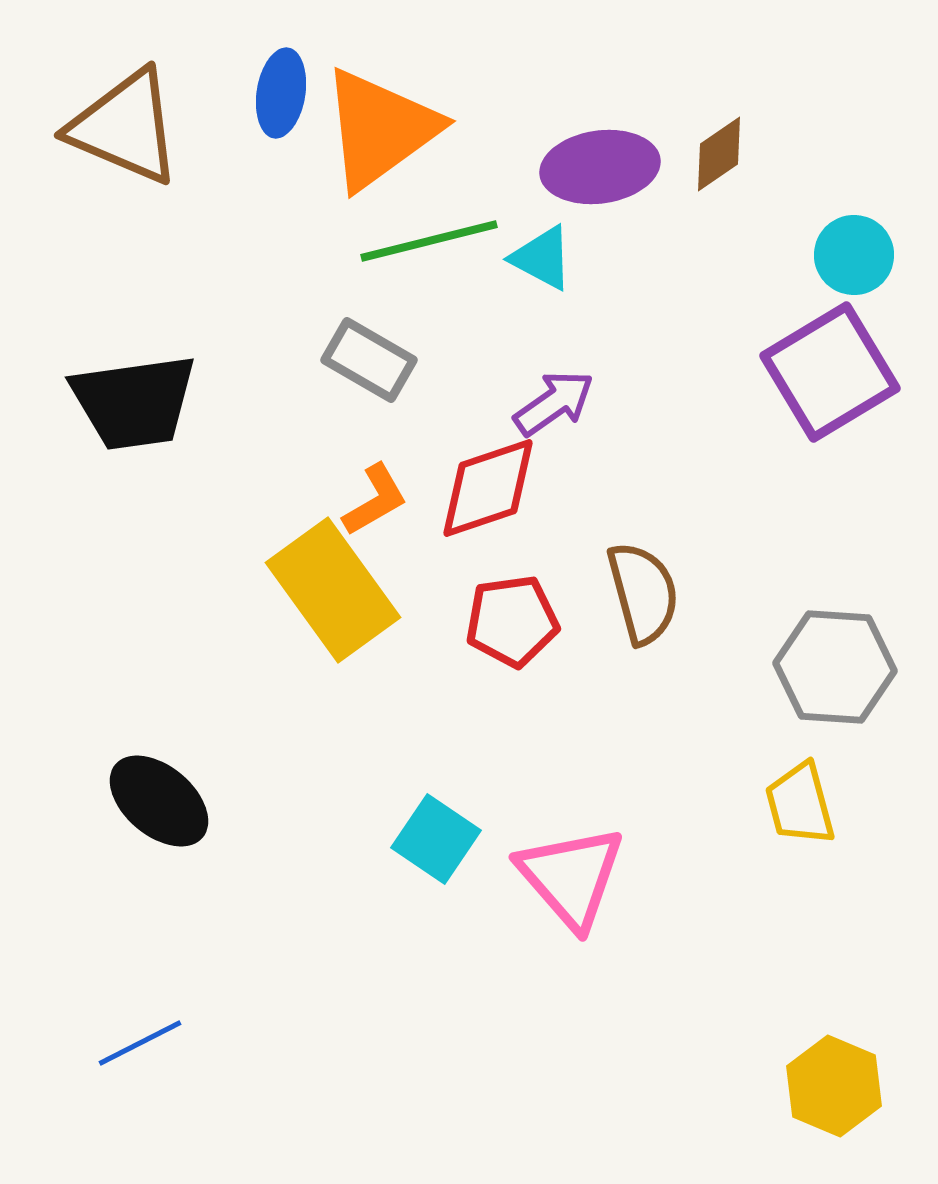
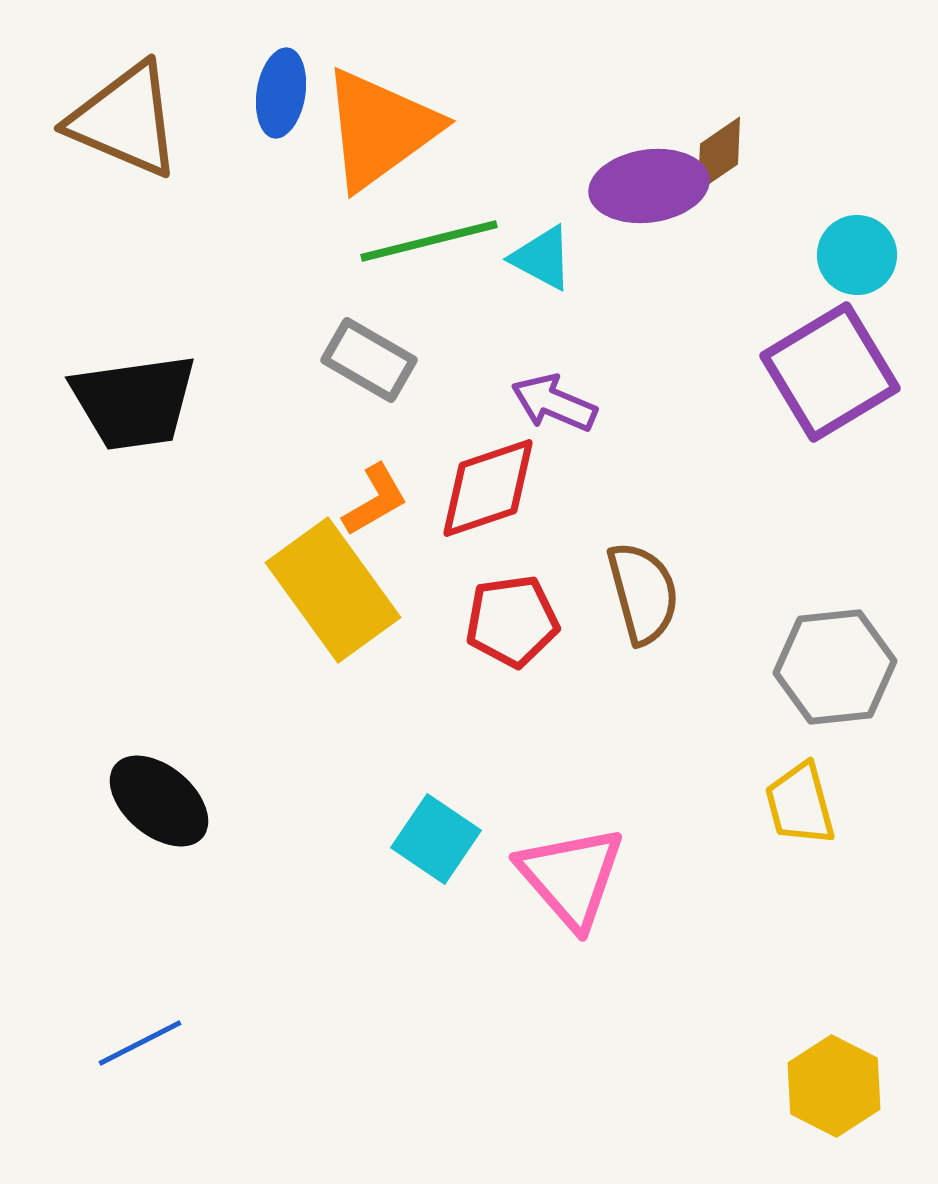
brown triangle: moved 7 px up
purple ellipse: moved 49 px right, 19 px down
cyan circle: moved 3 px right
purple arrow: rotated 122 degrees counterclockwise
gray hexagon: rotated 10 degrees counterclockwise
yellow hexagon: rotated 4 degrees clockwise
